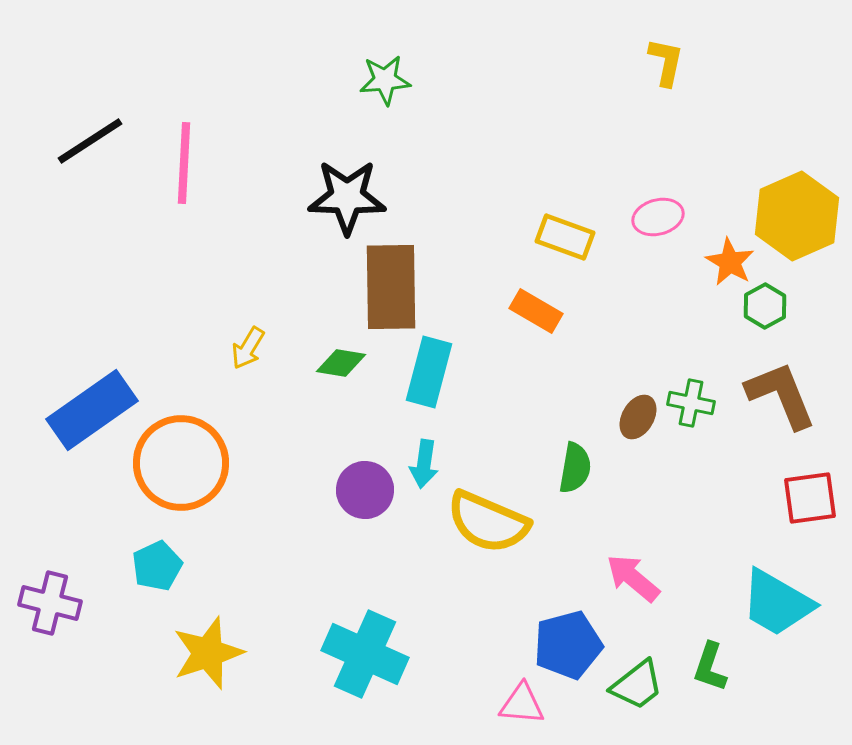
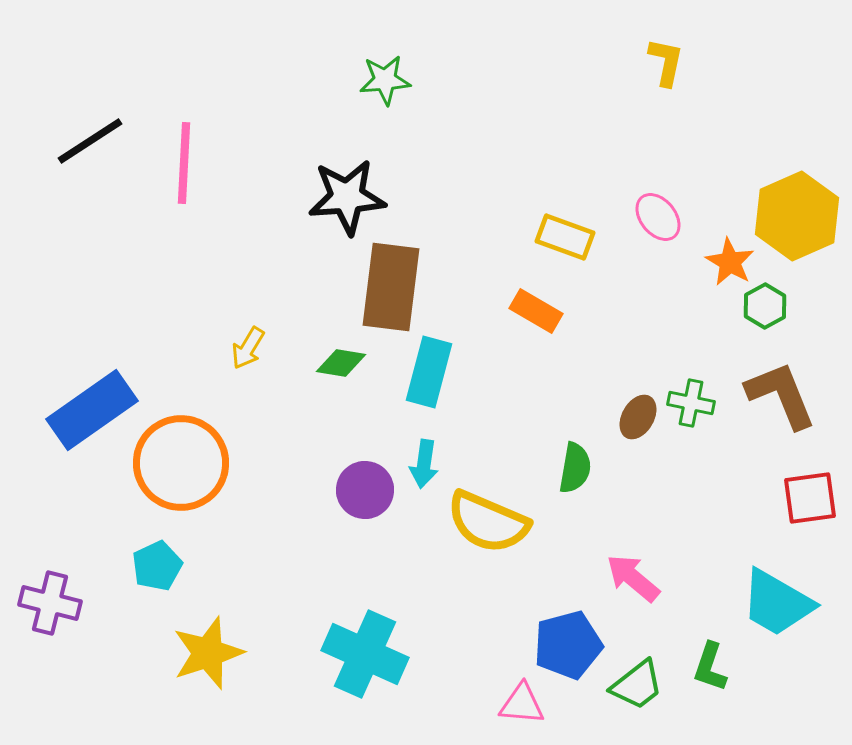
black star: rotated 6 degrees counterclockwise
pink ellipse: rotated 66 degrees clockwise
brown rectangle: rotated 8 degrees clockwise
